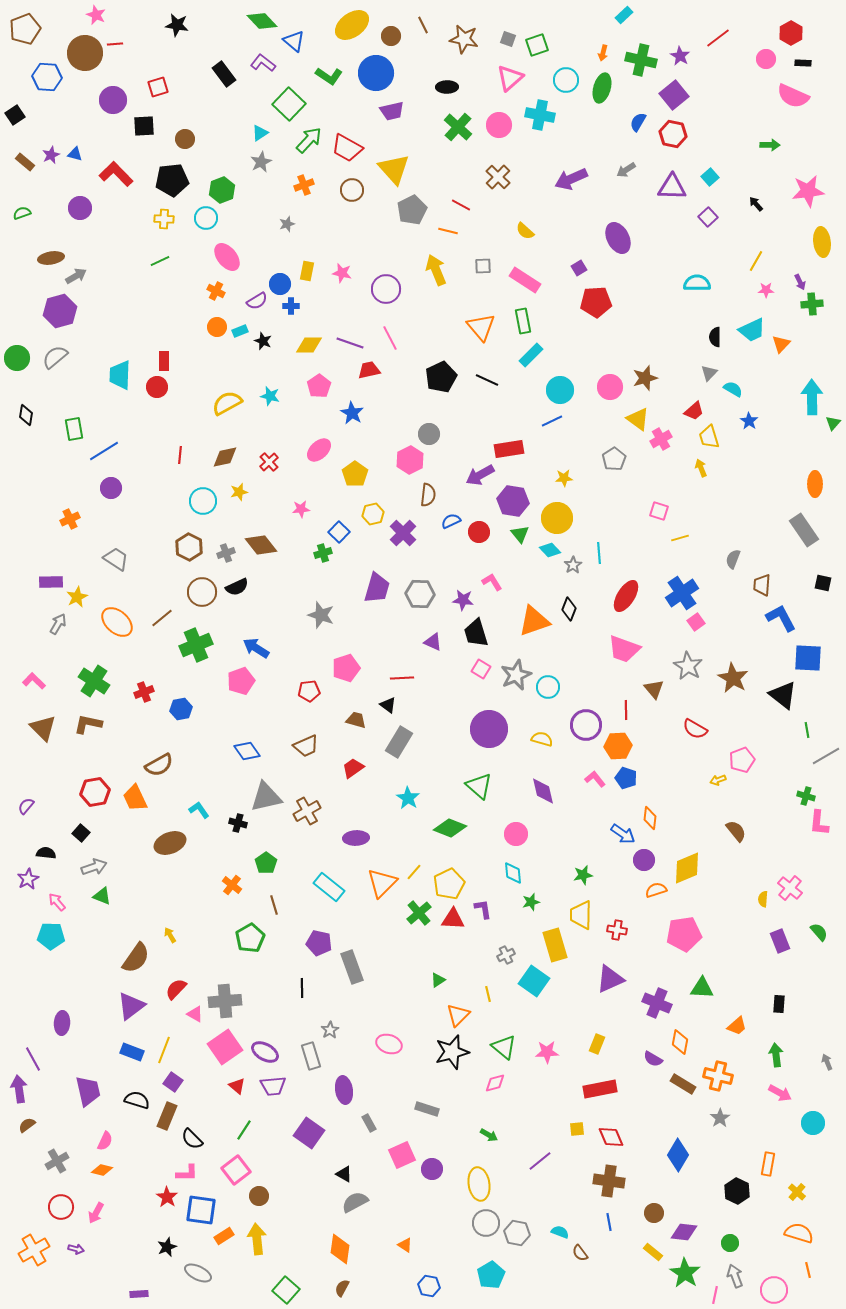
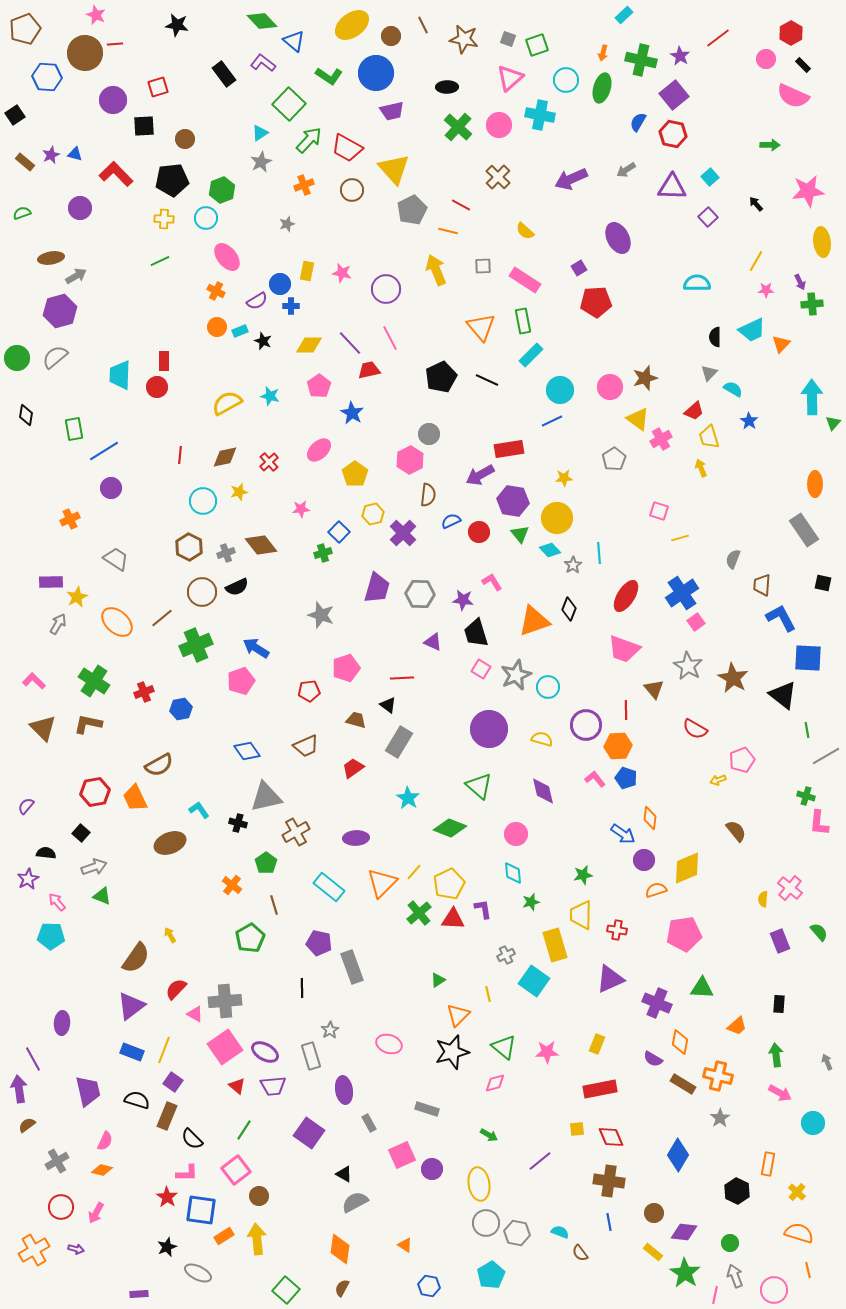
black rectangle at (803, 63): moved 2 px down; rotated 42 degrees clockwise
purple line at (350, 343): rotated 28 degrees clockwise
brown cross at (307, 811): moved 11 px left, 21 px down
